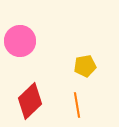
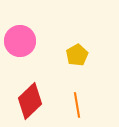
yellow pentagon: moved 8 px left, 11 px up; rotated 20 degrees counterclockwise
